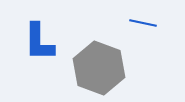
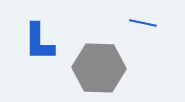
gray hexagon: rotated 18 degrees counterclockwise
